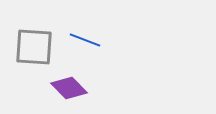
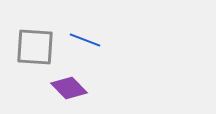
gray square: moved 1 px right
